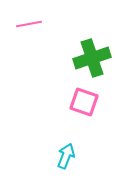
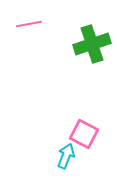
green cross: moved 14 px up
pink square: moved 32 px down; rotated 8 degrees clockwise
